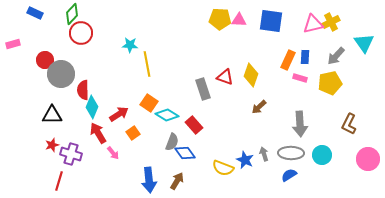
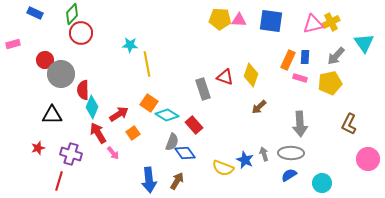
red star at (52, 145): moved 14 px left, 3 px down
cyan circle at (322, 155): moved 28 px down
